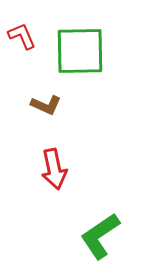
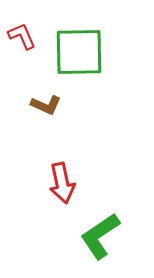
green square: moved 1 px left, 1 px down
red arrow: moved 8 px right, 14 px down
